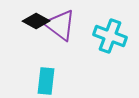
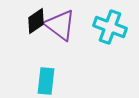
black diamond: rotated 64 degrees counterclockwise
cyan cross: moved 9 px up
